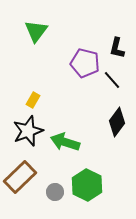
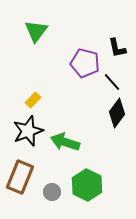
black L-shape: rotated 25 degrees counterclockwise
black line: moved 2 px down
yellow rectangle: rotated 14 degrees clockwise
black diamond: moved 9 px up
brown rectangle: rotated 24 degrees counterclockwise
gray circle: moved 3 px left
